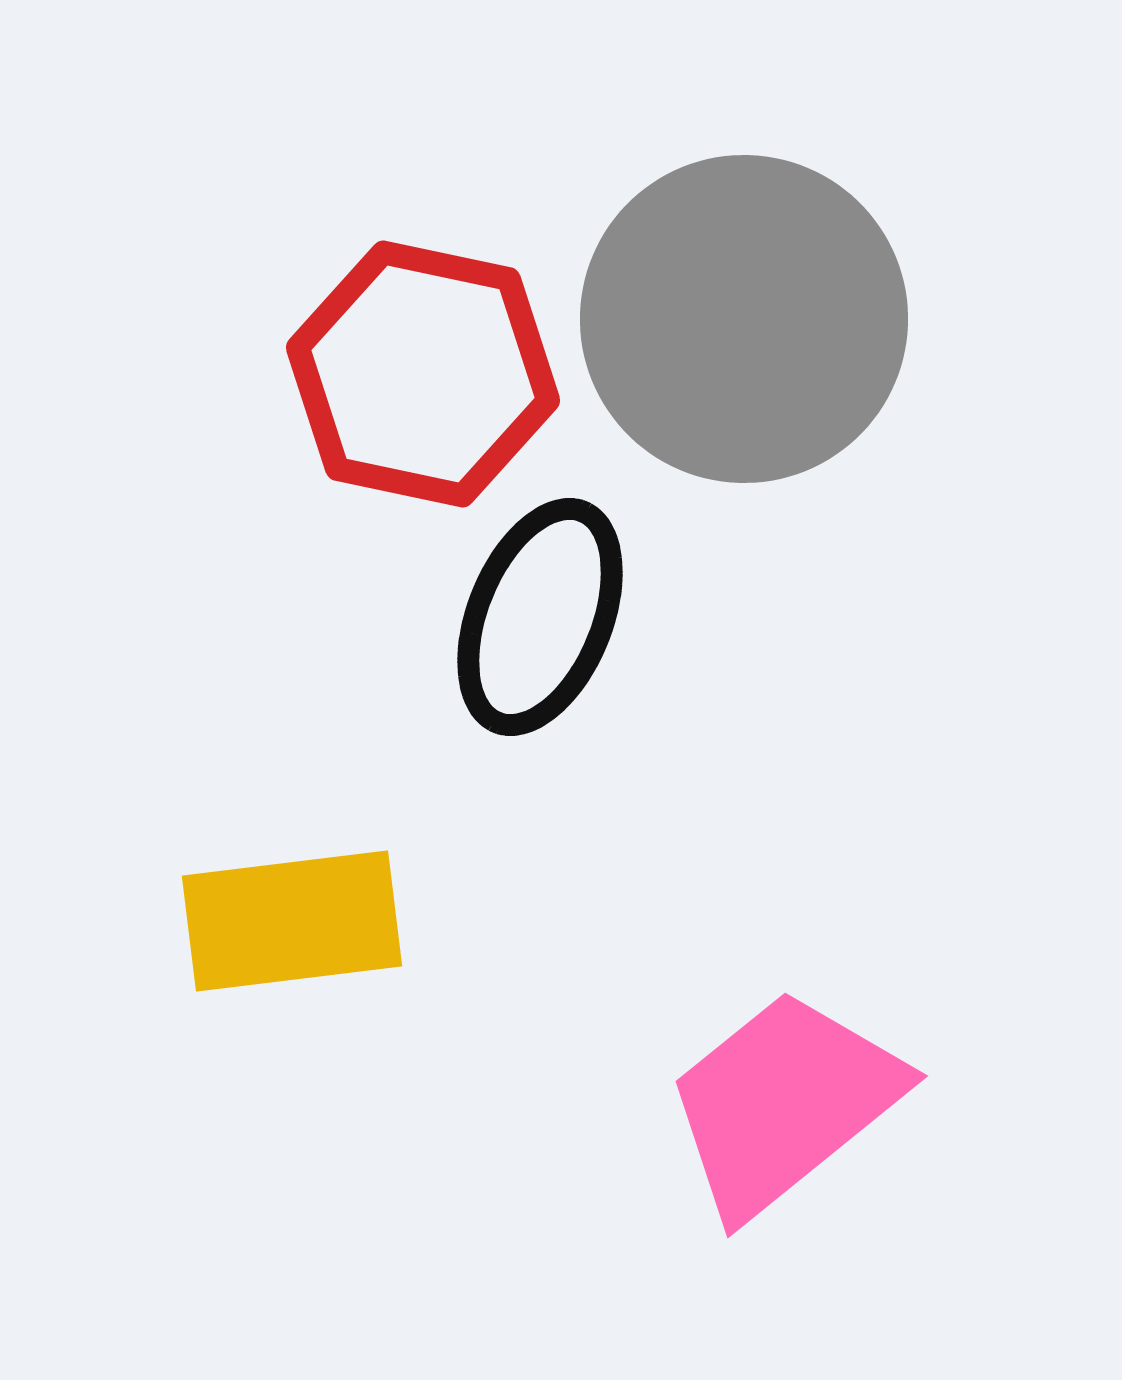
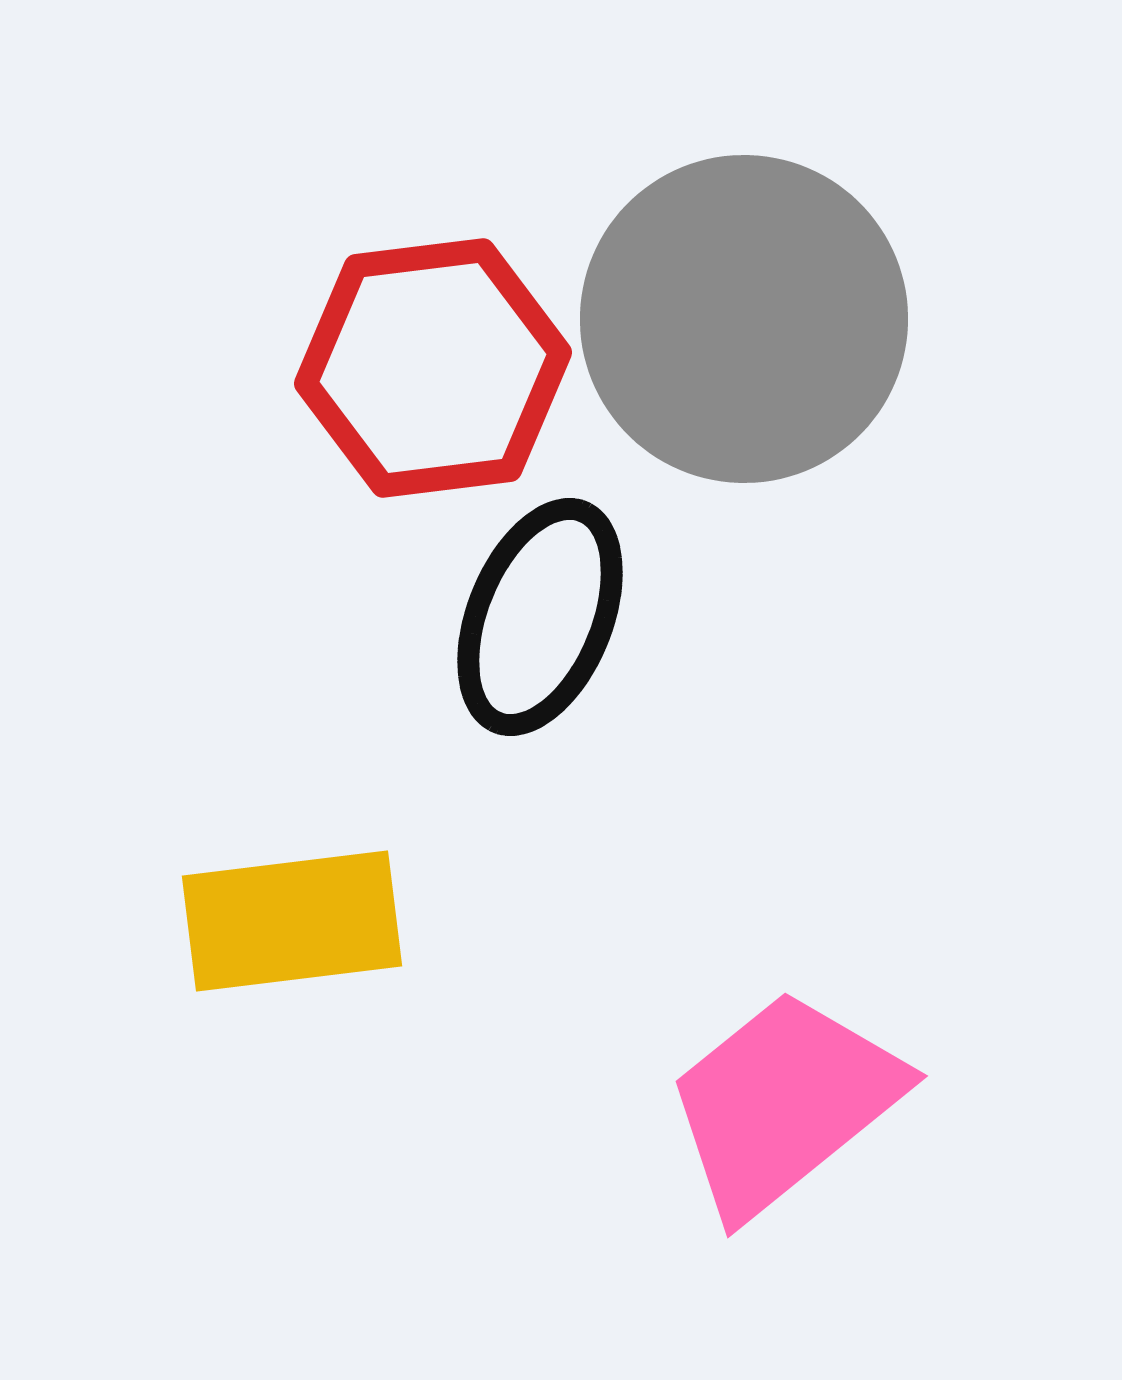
red hexagon: moved 10 px right, 6 px up; rotated 19 degrees counterclockwise
